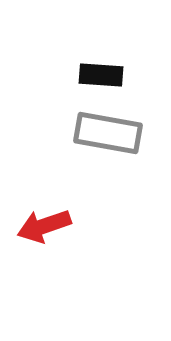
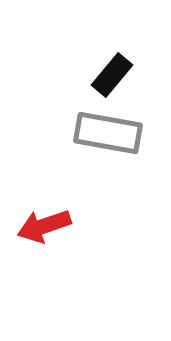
black rectangle: moved 11 px right; rotated 54 degrees counterclockwise
